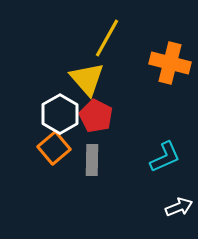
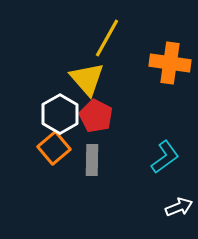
orange cross: rotated 6 degrees counterclockwise
cyan L-shape: rotated 12 degrees counterclockwise
